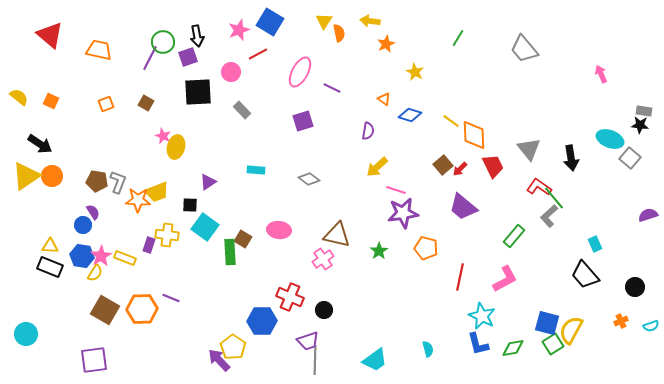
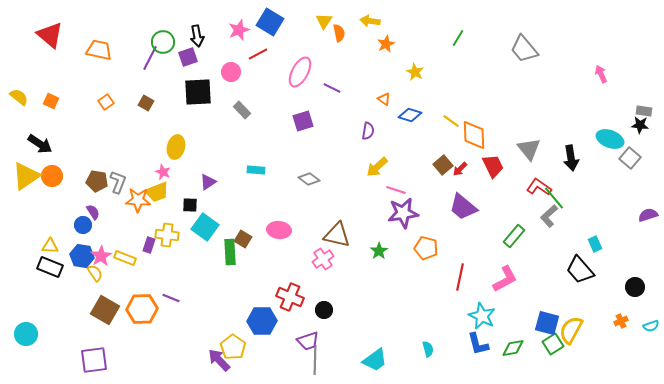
orange square at (106, 104): moved 2 px up; rotated 14 degrees counterclockwise
pink star at (163, 136): moved 36 px down
yellow semicircle at (95, 273): rotated 66 degrees counterclockwise
black trapezoid at (585, 275): moved 5 px left, 5 px up
